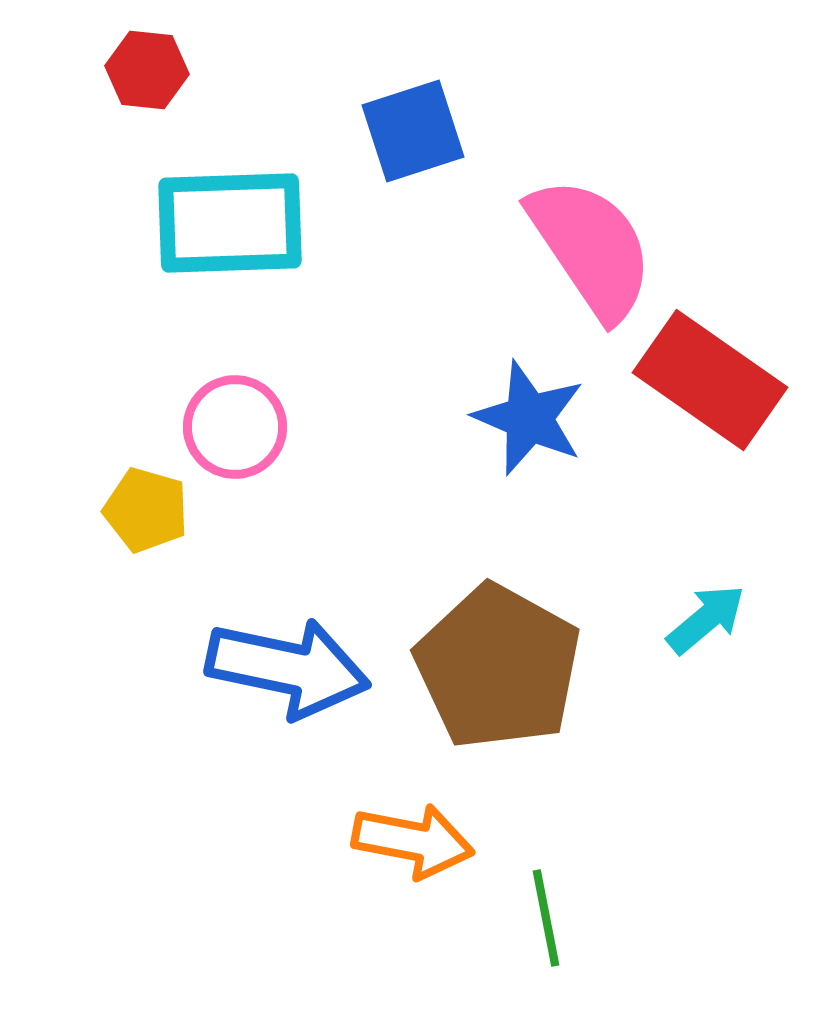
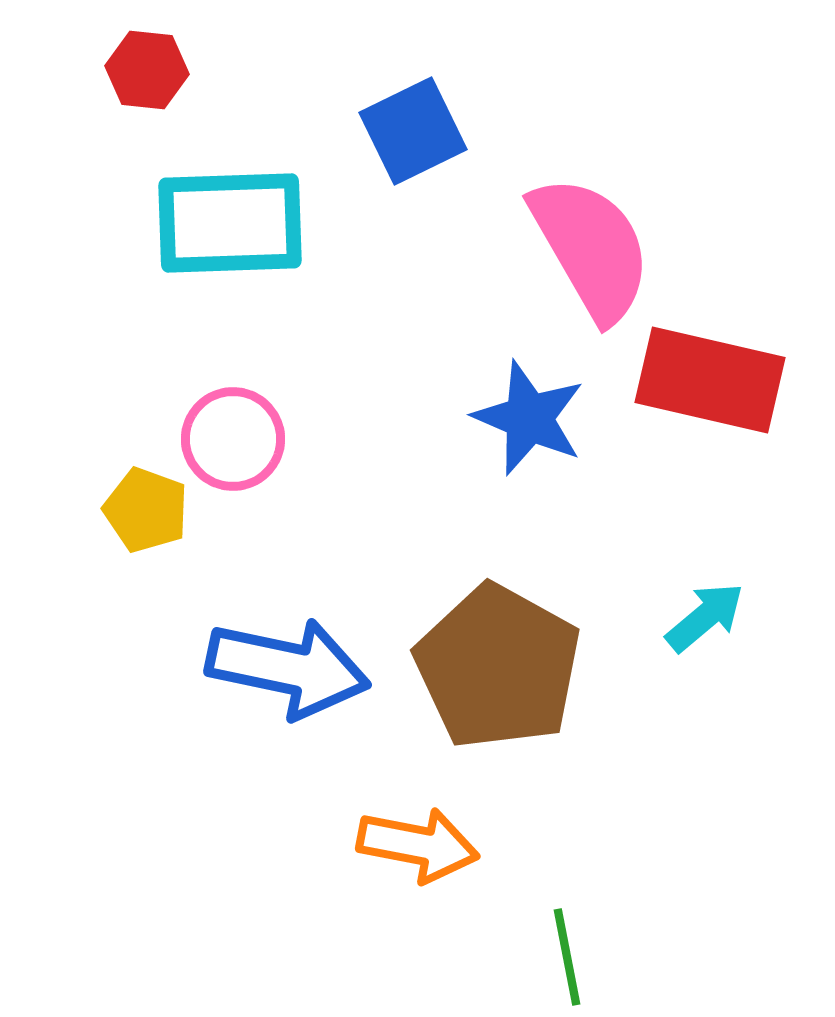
blue square: rotated 8 degrees counterclockwise
pink semicircle: rotated 4 degrees clockwise
red rectangle: rotated 22 degrees counterclockwise
pink circle: moved 2 px left, 12 px down
yellow pentagon: rotated 4 degrees clockwise
cyan arrow: moved 1 px left, 2 px up
orange arrow: moved 5 px right, 4 px down
green line: moved 21 px right, 39 px down
